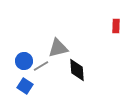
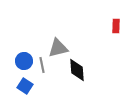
gray line: moved 1 px right, 1 px up; rotated 70 degrees counterclockwise
